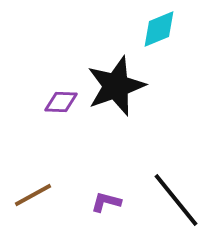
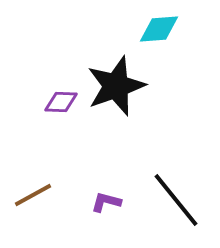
cyan diamond: rotated 18 degrees clockwise
